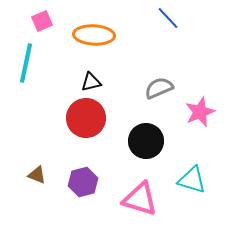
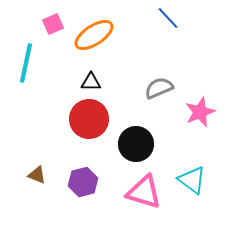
pink square: moved 11 px right, 3 px down
orange ellipse: rotated 36 degrees counterclockwise
black triangle: rotated 15 degrees clockwise
red circle: moved 3 px right, 1 px down
black circle: moved 10 px left, 3 px down
cyan triangle: rotated 20 degrees clockwise
pink triangle: moved 4 px right, 7 px up
